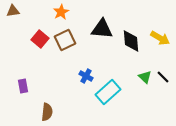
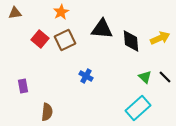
brown triangle: moved 2 px right, 2 px down
yellow arrow: rotated 54 degrees counterclockwise
black line: moved 2 px right
cyan rectangle: moved 30 px right, 16 px down
